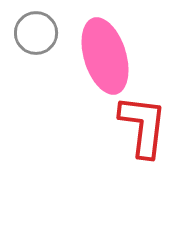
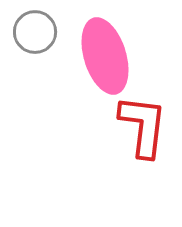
gray circle: moved 1 px left, 1 px up
